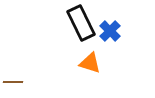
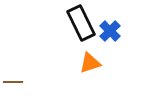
orange triangle: rotated 35 degrees counterclockwise
